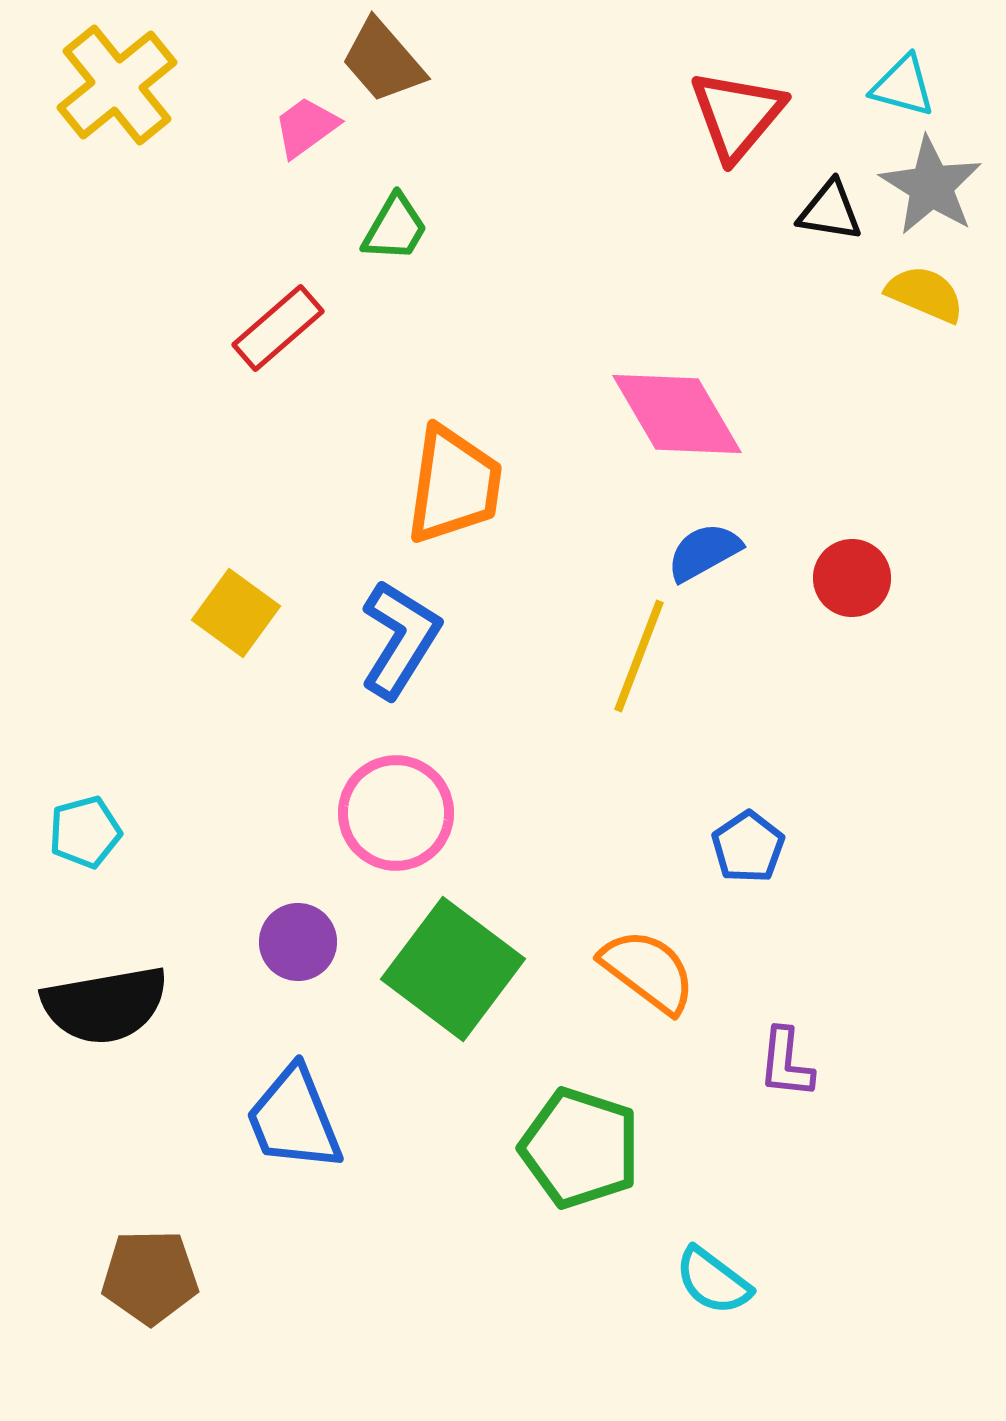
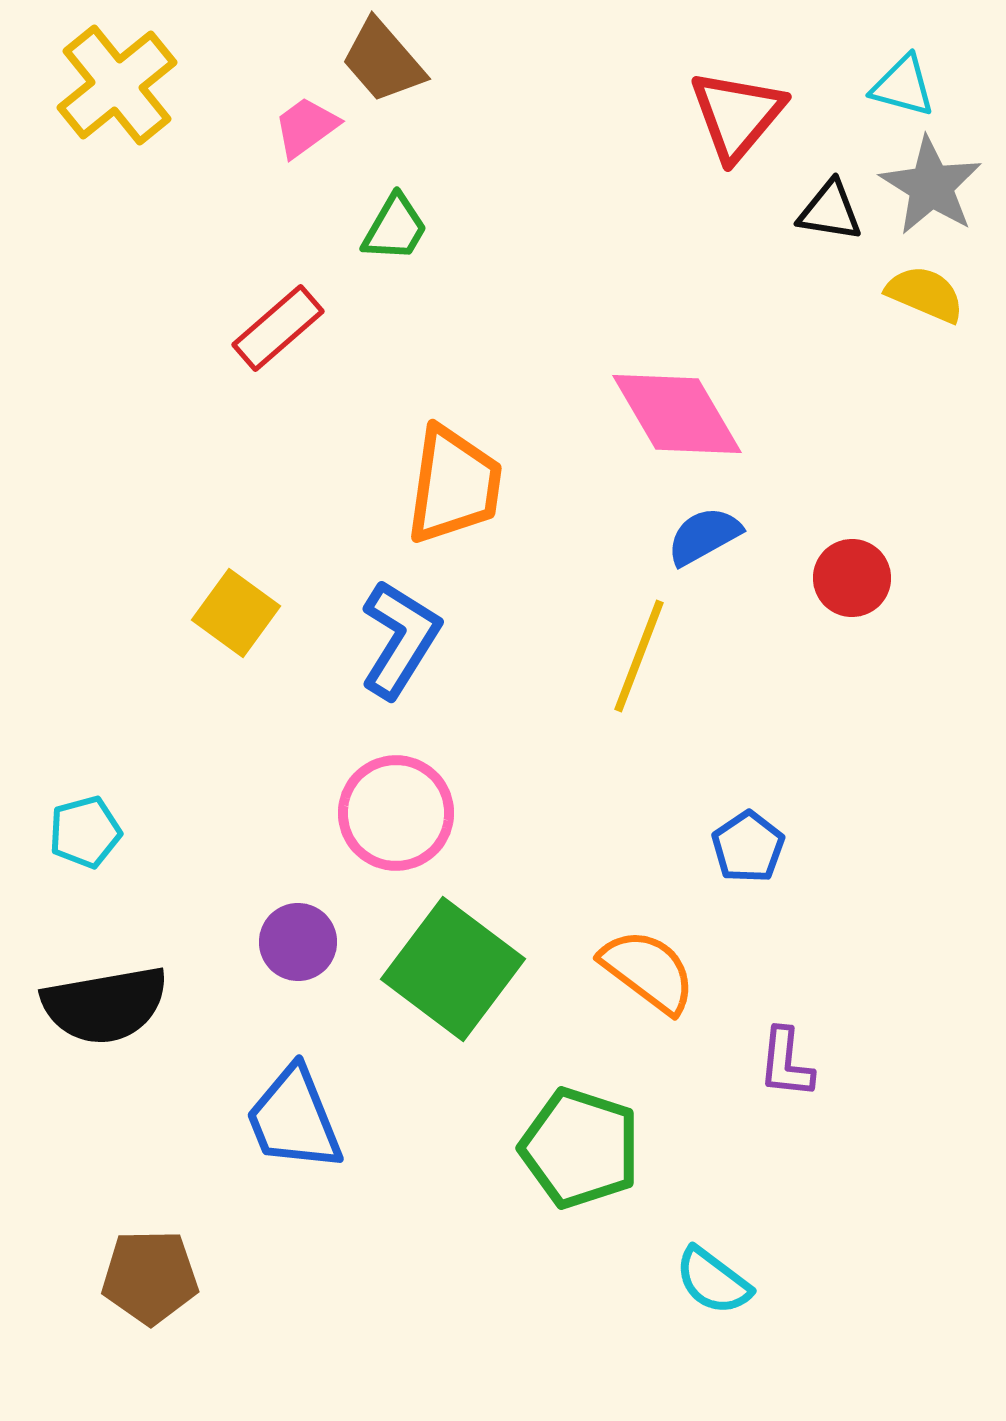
blue semicircle: moved 16 px up
